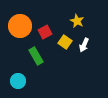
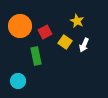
green rectangle: rotated 18 degrees clockwise
